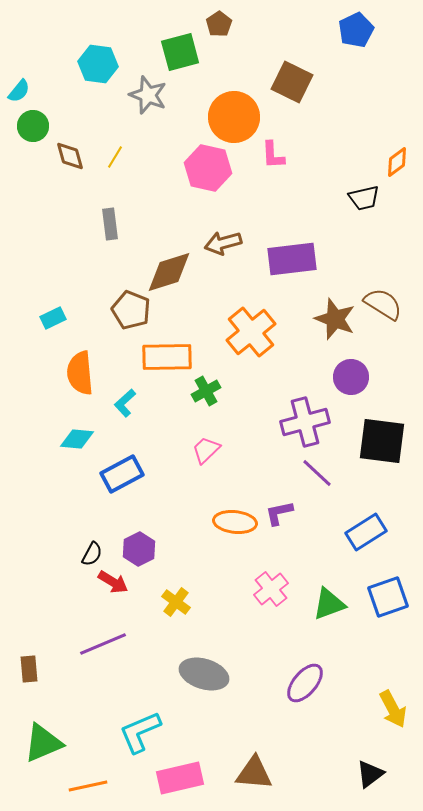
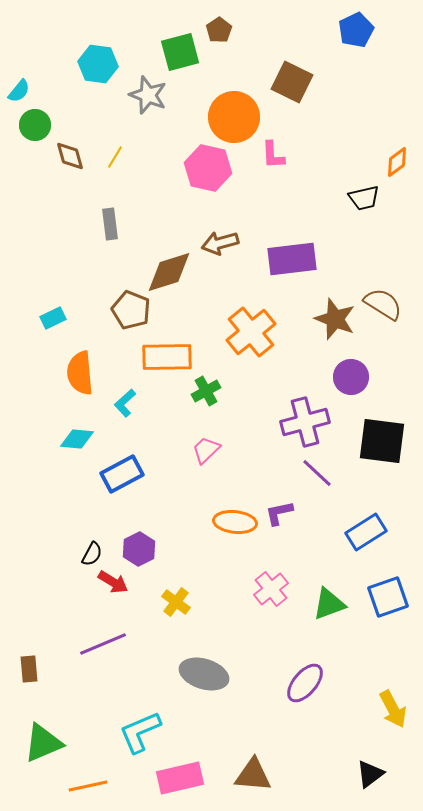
brown pentagon at (219, 24): moved 6 px down
green circle at (33, 126): moved 2 px right, 1 px up
brown arrow at (223, 243): moved 3 px left
brown triangle at (254, 773): moved 1 px left, 2 px down
